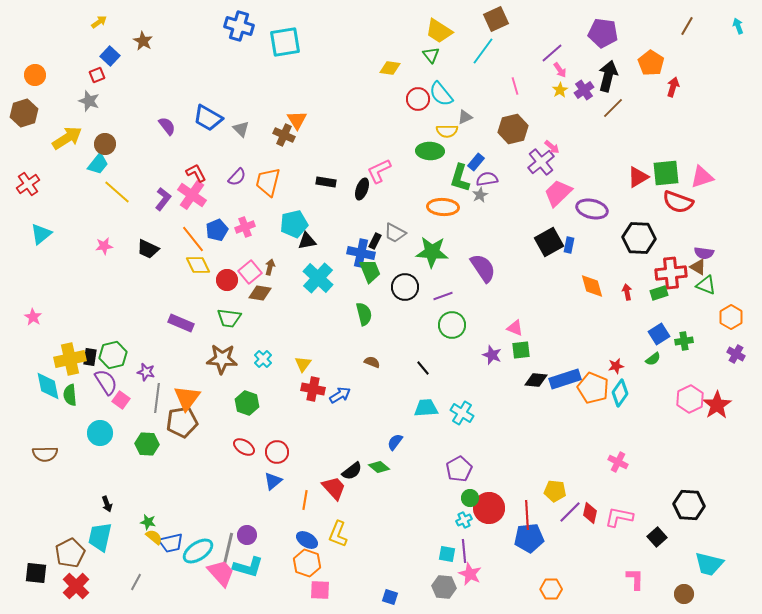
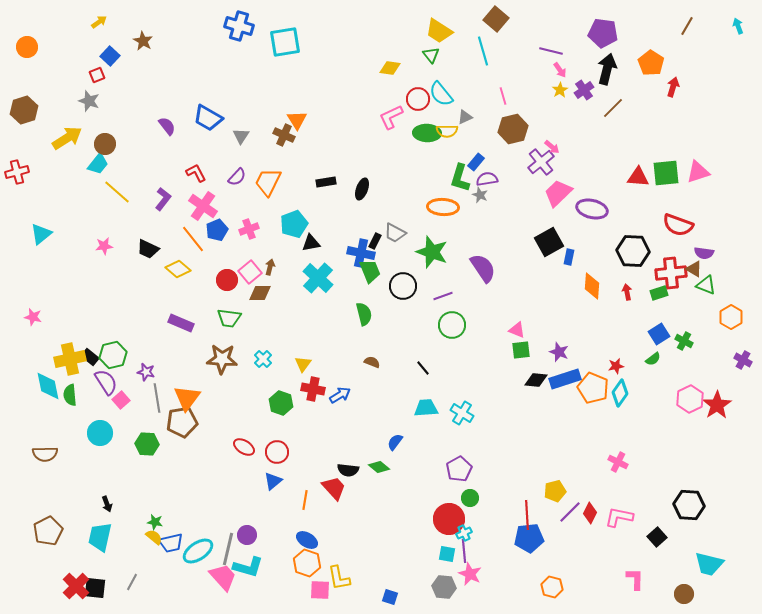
brown square at (496, 19): rotated 25 degrees counterclockwise
cyan line at (483, 51): rotated 52 degrees counterclockwise
purple line at (552, 53): moved 1 px left, 2 px up; rotated 55 degrees clockwise
orange circle at (35, 75): moved 8 px left, 28 px up
black arrow at (608, 76): moved 1 px left, 7 px up
pink line at (515, 86): moved 12 px left, 10 px down
brown hexagon at (24, 113): moved 3 px up
gray triangle at (241, 129): moved 7 px down; rotated 18 degrees clockwise
green ellipse at (430, 151): moved 3 px left, 18 px up
pink L-shape at (379, 171): moved 12 px right, 54 px up
red triangle at (638, 177): rotated 35 degrees clockwise
pink triangle at (702, 177): moved 4 px left, 5 px up
orange trapezoid at (268, 182): rotated 12 degrees clockwise
black rectangle at (326, 182): rotated 18 degrees counterclockwise
red cross at (28, 184): moved 11 px left, 12 px up; rotated 20 degrees clockwise
pink cross at (192, 195): moved 11 px right, 11 px down
gray star at (480, 195): rotated 21 degrees counterclockwise
red semicircle at (678, 202): moved 23 px down
cyan pentagon at (294, 224): rotated 8 degrees counterclockwise
pink cross at (245, 227): moved 4 px right, 2 px down
black hexagon at (639, 238): moved 6 px left, 13 px down
black triangle at (307, 241): moved 4 px right, 2 px down
blue rectangle at (569, 245): moved 12 px down
green star at (432, 252): rotated 16 degrees clockwise
yellow diamond at (198, 265): moved 20 px left, 4 px down; rotated 25 degrees counterclockwise
brown triangle at (698, 267): moved 4 px left, 2 px down
orange diamond at (592, 286): rotated 20 degrees clockwise
black circle at (405, 287): moved 2 px left, 1 px up
brown diamond at (260, 293): rotated 10 degrees counterclockwise
pink star at (33, 317): rotated 18 degrees counterclockwise
pink triangle at (515, 328): moved 2 px right, 2 px down
green cross at (684, 341): rotated 36 degrees clockwise
purple cross at (736, 354): moved 7 px right, 6 px down
purple star at (492, 355): moved 67 px right, 3 px up
black rectangle at (90, 357): rotated 60 degrees counterclockwise
gray line at (157, 398): rotated 16 degrees counterclockwise
pink square at (121, 400): rotated 12 degrees clockwise
green hexagon at (247, 403): moved 34 px right
black semicircle at (352, 471): moved 4 px left, 1 px up; rotated 45 degrees clockwise
yellow pentagon at (555, 491): rotated 20 degrees counterclockwise
red circle at (489, 508): moved 40 px left, 11 px down
red diamond at (590, 513): rotated 15 degrees clockwise
cyan cross at (464, 520): moved 13 px down
green star at (148, 522): moved 7 px right
yellow L-shape at (338, 534): moved 1 px right, 44 px down; rotated 32 degrees counterclockwise
brown pentagon at (70, 553): moved 22 px left, 22 px up
black square at (36, 573): moved 59 px right, 15 px down
pink trapezoid at (221, 573): moved 2 px right, 4 px down
gray line at (136, 582): moved 4 px left
orange hexagon at (551, 589): moved 1 px right, 2 px up; rotated 15 degrees clockwise
